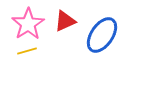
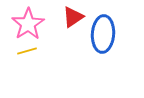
red triangle: moved 8 px right, 4 px up; rotated 10 degrees counterclockwise
blue ellipse: moved 1 px right, 1 px up; rotated 30 degrees counterclockwise
